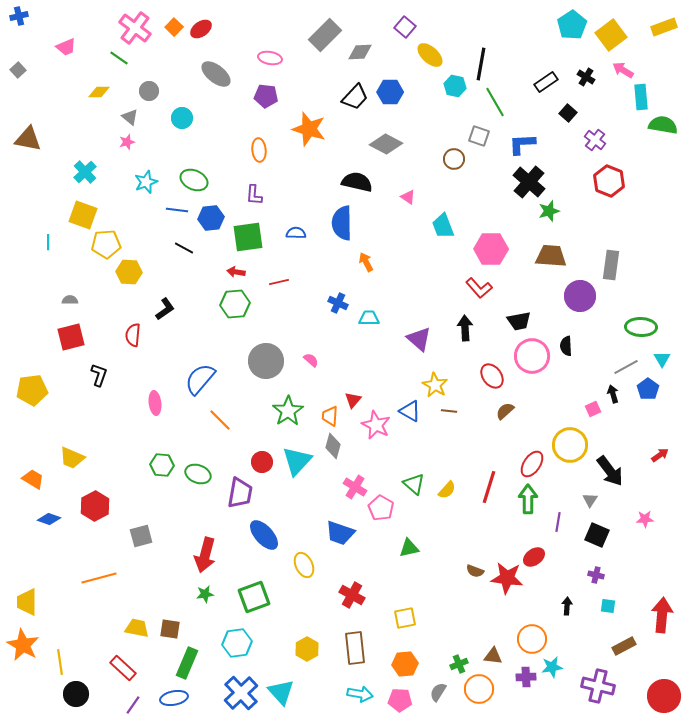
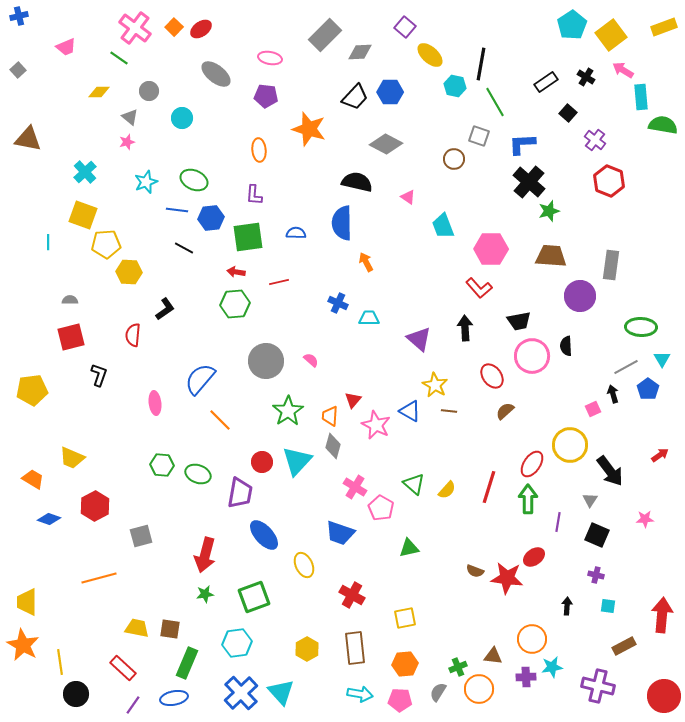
green cross at (459, 664): moved 1 px left, 3 px down
